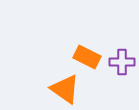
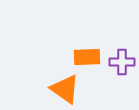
orange rectangle: rotated 28 degrees counterclockwise
